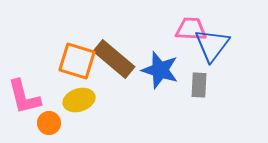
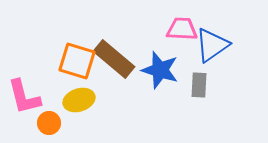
pink trapezoid: moved 9 px left
blue triangle: rotated 18 degrees clockwise
